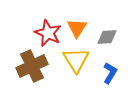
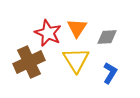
brown cross: moved 3 px left, 4 px up
